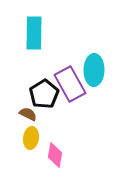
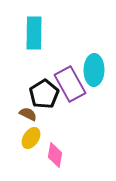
yellow ellipse: rotated 25 degrees clockwise
